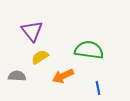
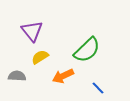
green semicircle: moved 2 px left; rotated 128 degrees clockwise
blue line: rotated 32 degrees counterclockwise
